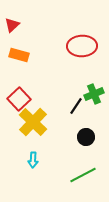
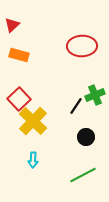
green cross: moved 1 px right, 1 px down
yellow cross: moved 1 px up
